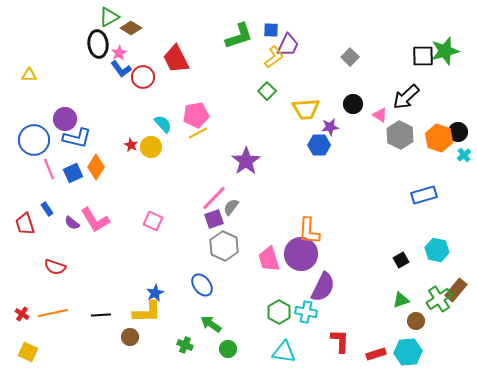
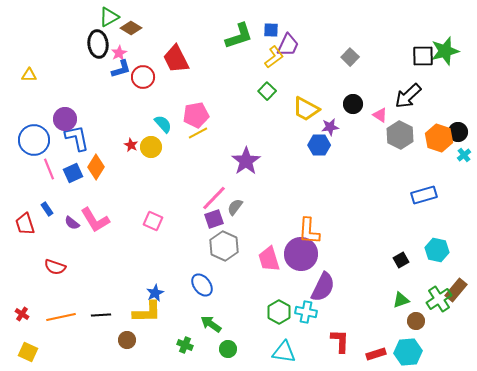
blue L-shape at (121, 69): rotated 70 degrees counterclockwise
black arrow at (406, 97): moved 2 px right, 1 px up
yellow trapezoid at (306, 109): rotated 32 degrees clockwise
blue L-shape at (77, 138): rotated 116 degrees counterclockwise
gray semicircle at (231, 207): moved 4 px right
orange line at (53, 313): moved 8 px right, 4 px down
brown circle at (130, 337): moved 3 px left, 3 px down
